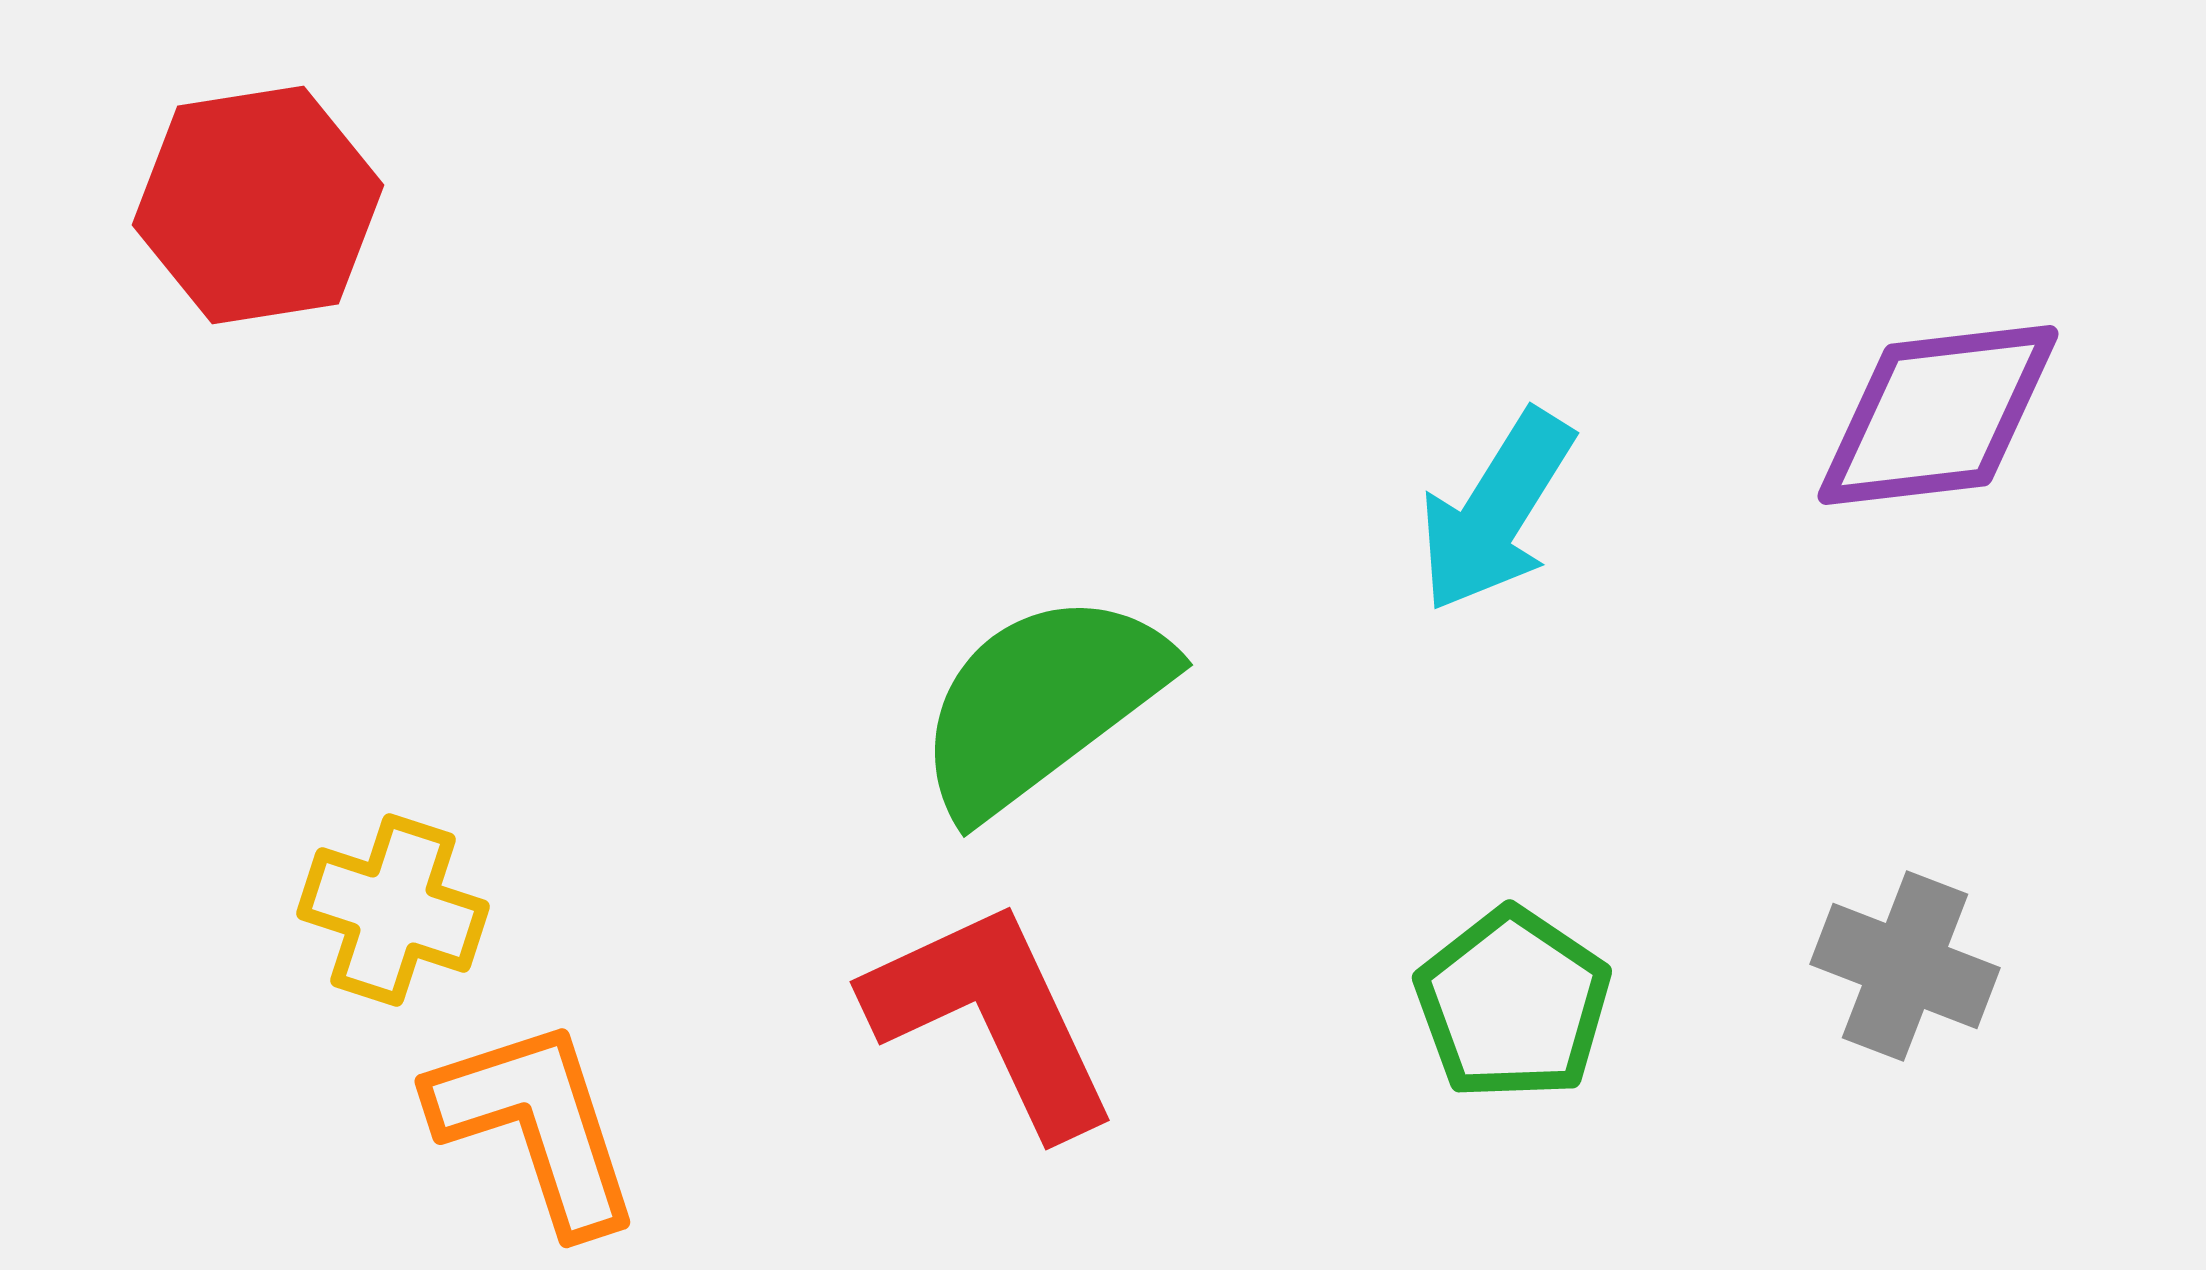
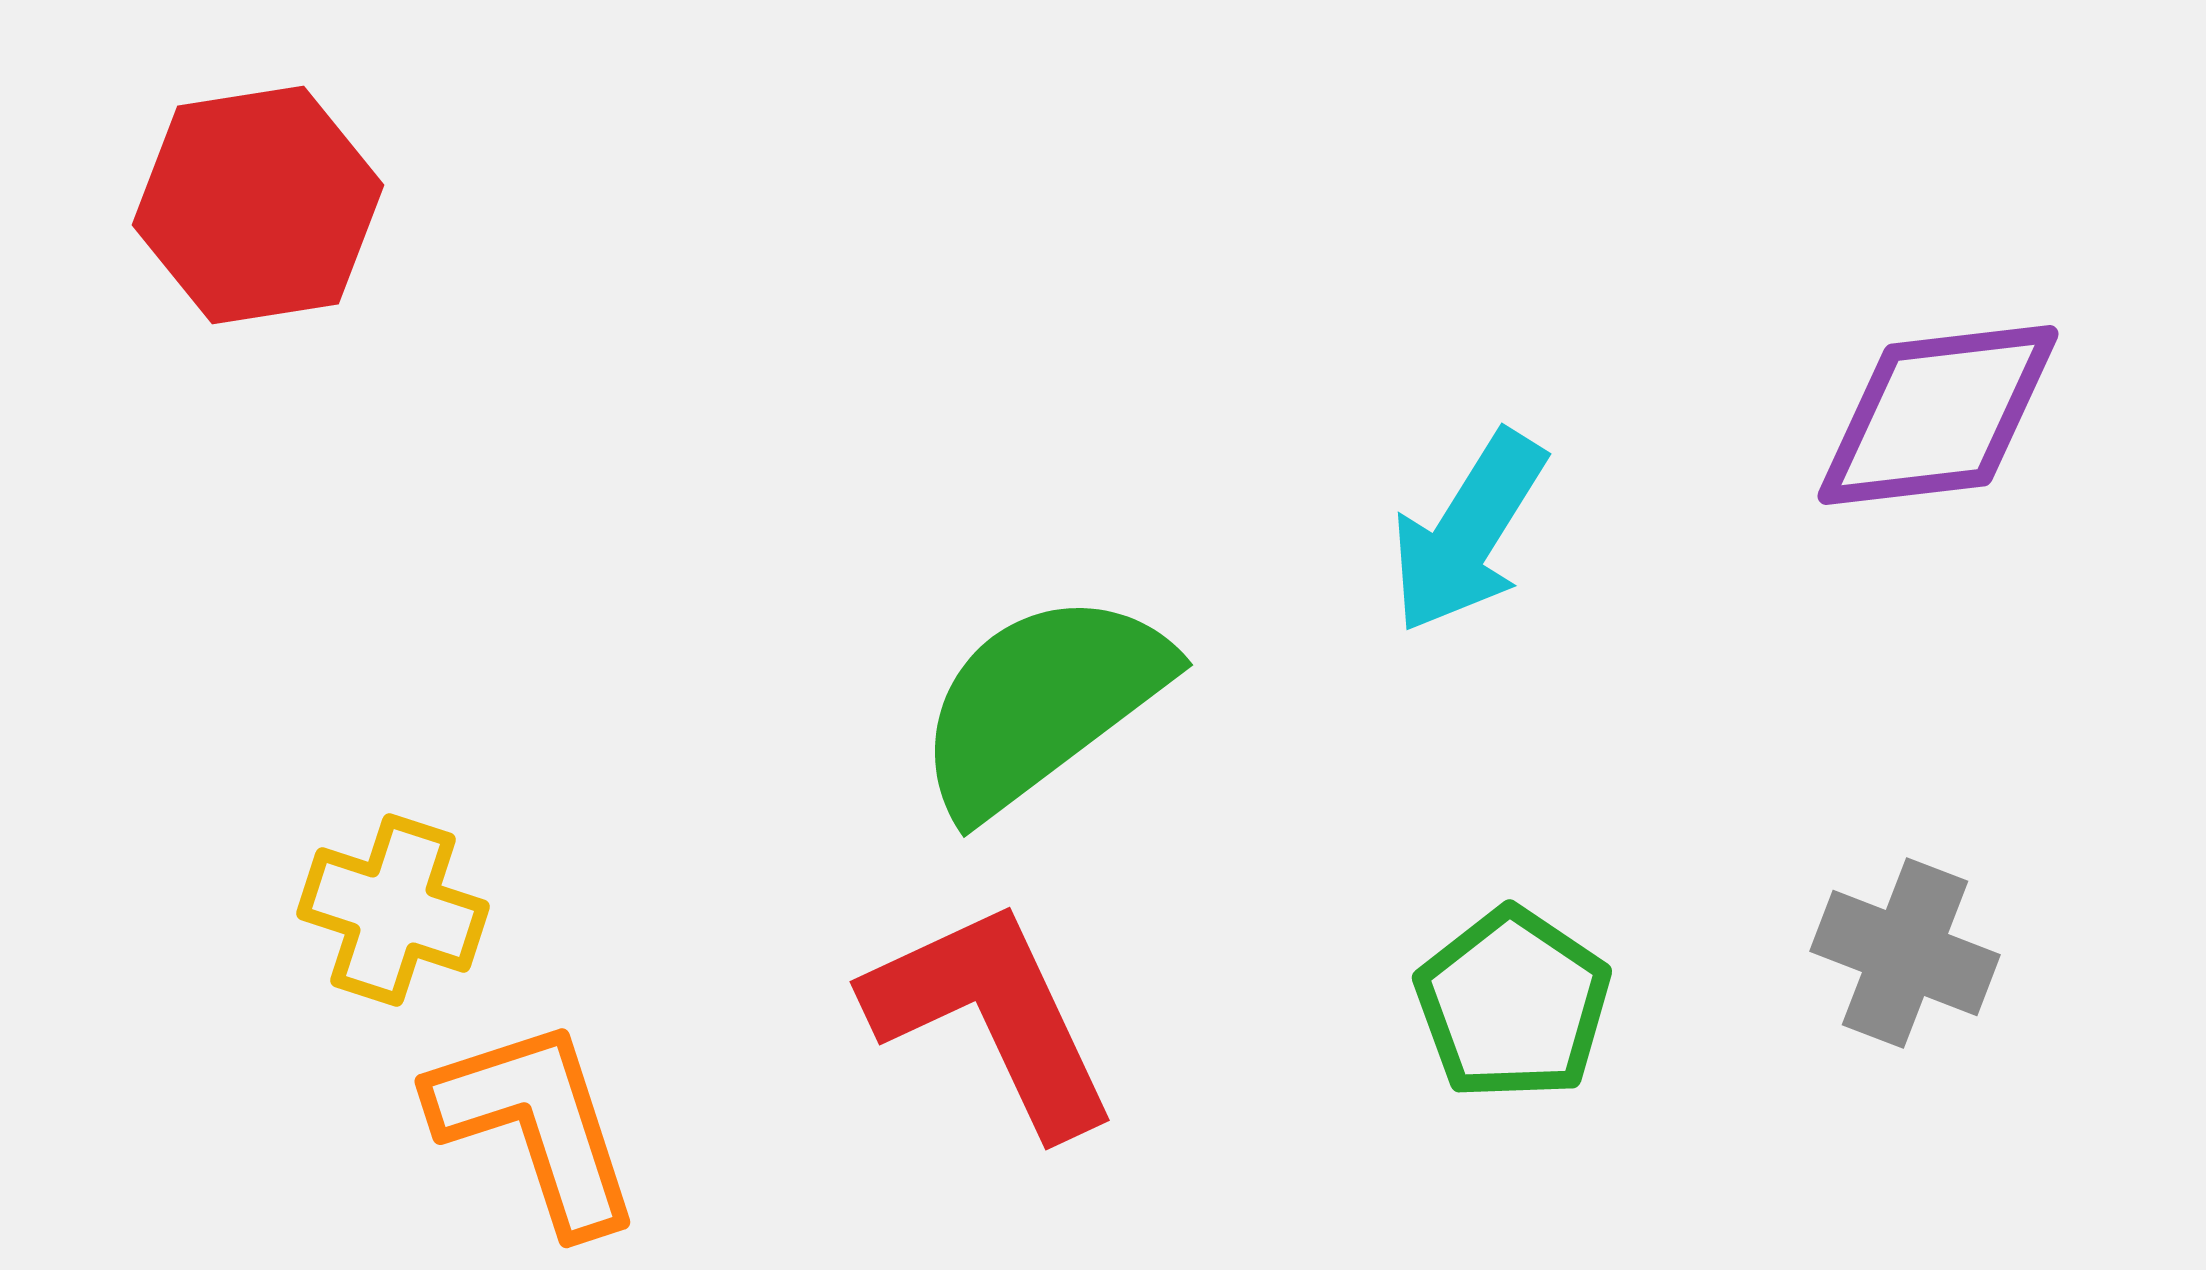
cyan arrow: moved 28 px left, 21 px down
gray cross: moved 13 px up
